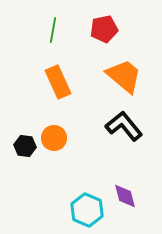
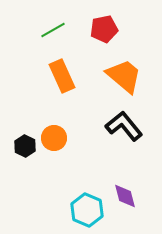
green line: rotated 50 degrees clockwise
orange rectangle: moved 4 px right, 6 px up
black hexagon: rotated 20 degrees clockwise
